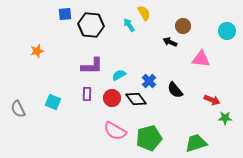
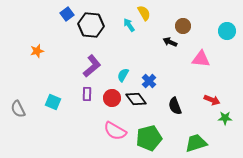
blue square: moved 2 px right; rotated 32 degrees counterclockwise
purple L-shape: rotated 40 degrees counterclockwise
cyan semicircle: moved 4 px right; rotated 32 degrees counterclockwise
black semicircle: moved 16 px down; rotated 18 degrees clockwise
